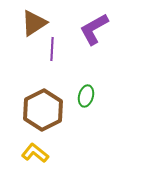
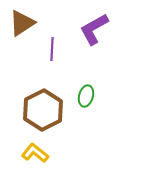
brown triangle: moved 12 px left
